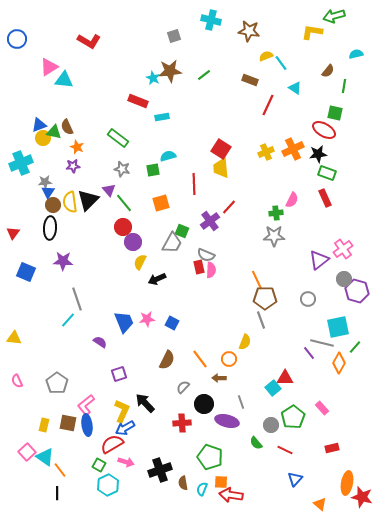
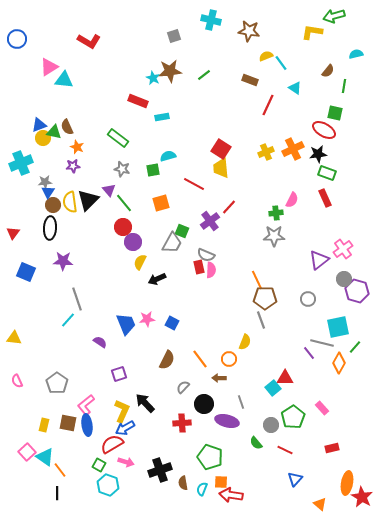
red line at (194, 184): rotated 60 degrees counterclockwise
blue trapezoid at (124, 322): moved 2 px right, 2 px down
cyan hexagon at (108, 485): rotated 15 degrees counterclockwise
red star at (362, 497): rotated 15 degrees clockwise
